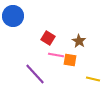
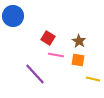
orange square: moved 8 px right
